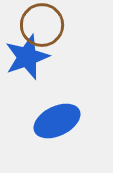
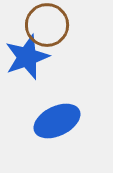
brown circle: moved 5 px right
